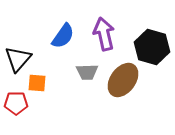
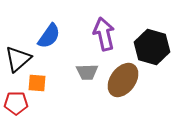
blue semicircle: moved 14 px left
black triangle: rotated 8 degrees clockwise
